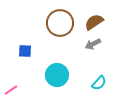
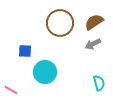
cyan circle: moved 12 px left, 3 px up
cyan semicircle: rotated 56 degrees counterclockwise
pink line: rotated 64 degrees clockwise
